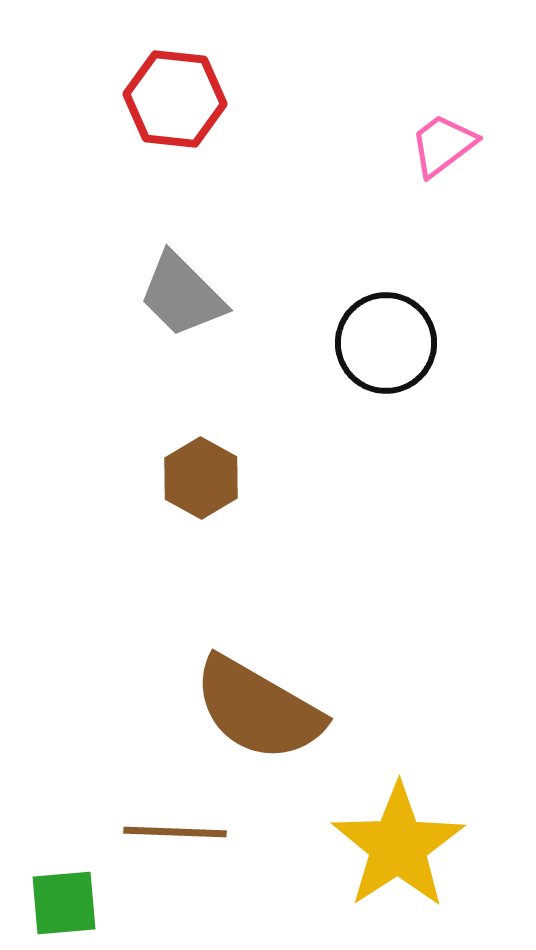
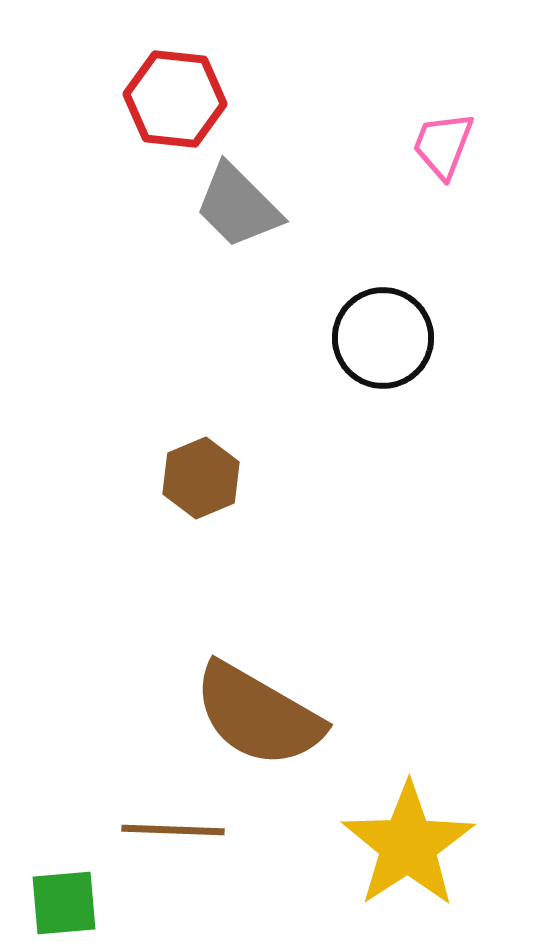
pink trapezoid: rotated 32 degrees counterclockwise
gray trapezoid: moved 56 px right, 89 px up
black circle: moved 3 px left, 5 px up
brown hexagon: rotated 8 degrees clockwise
brown semicircle: moved 6 px down
brown line: moved 2 px left, 2 px up
yellow star: moved 10 px right, 1 px up
